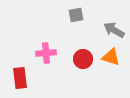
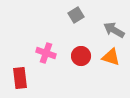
gray square: rotated 21 degrees counterclockwise
pink cross: rotated 24 degrees clockwise
red circle: moved 2 px left, 3 px up
